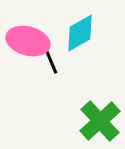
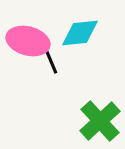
cyan diamond: rotated 24 degrees clockwise
